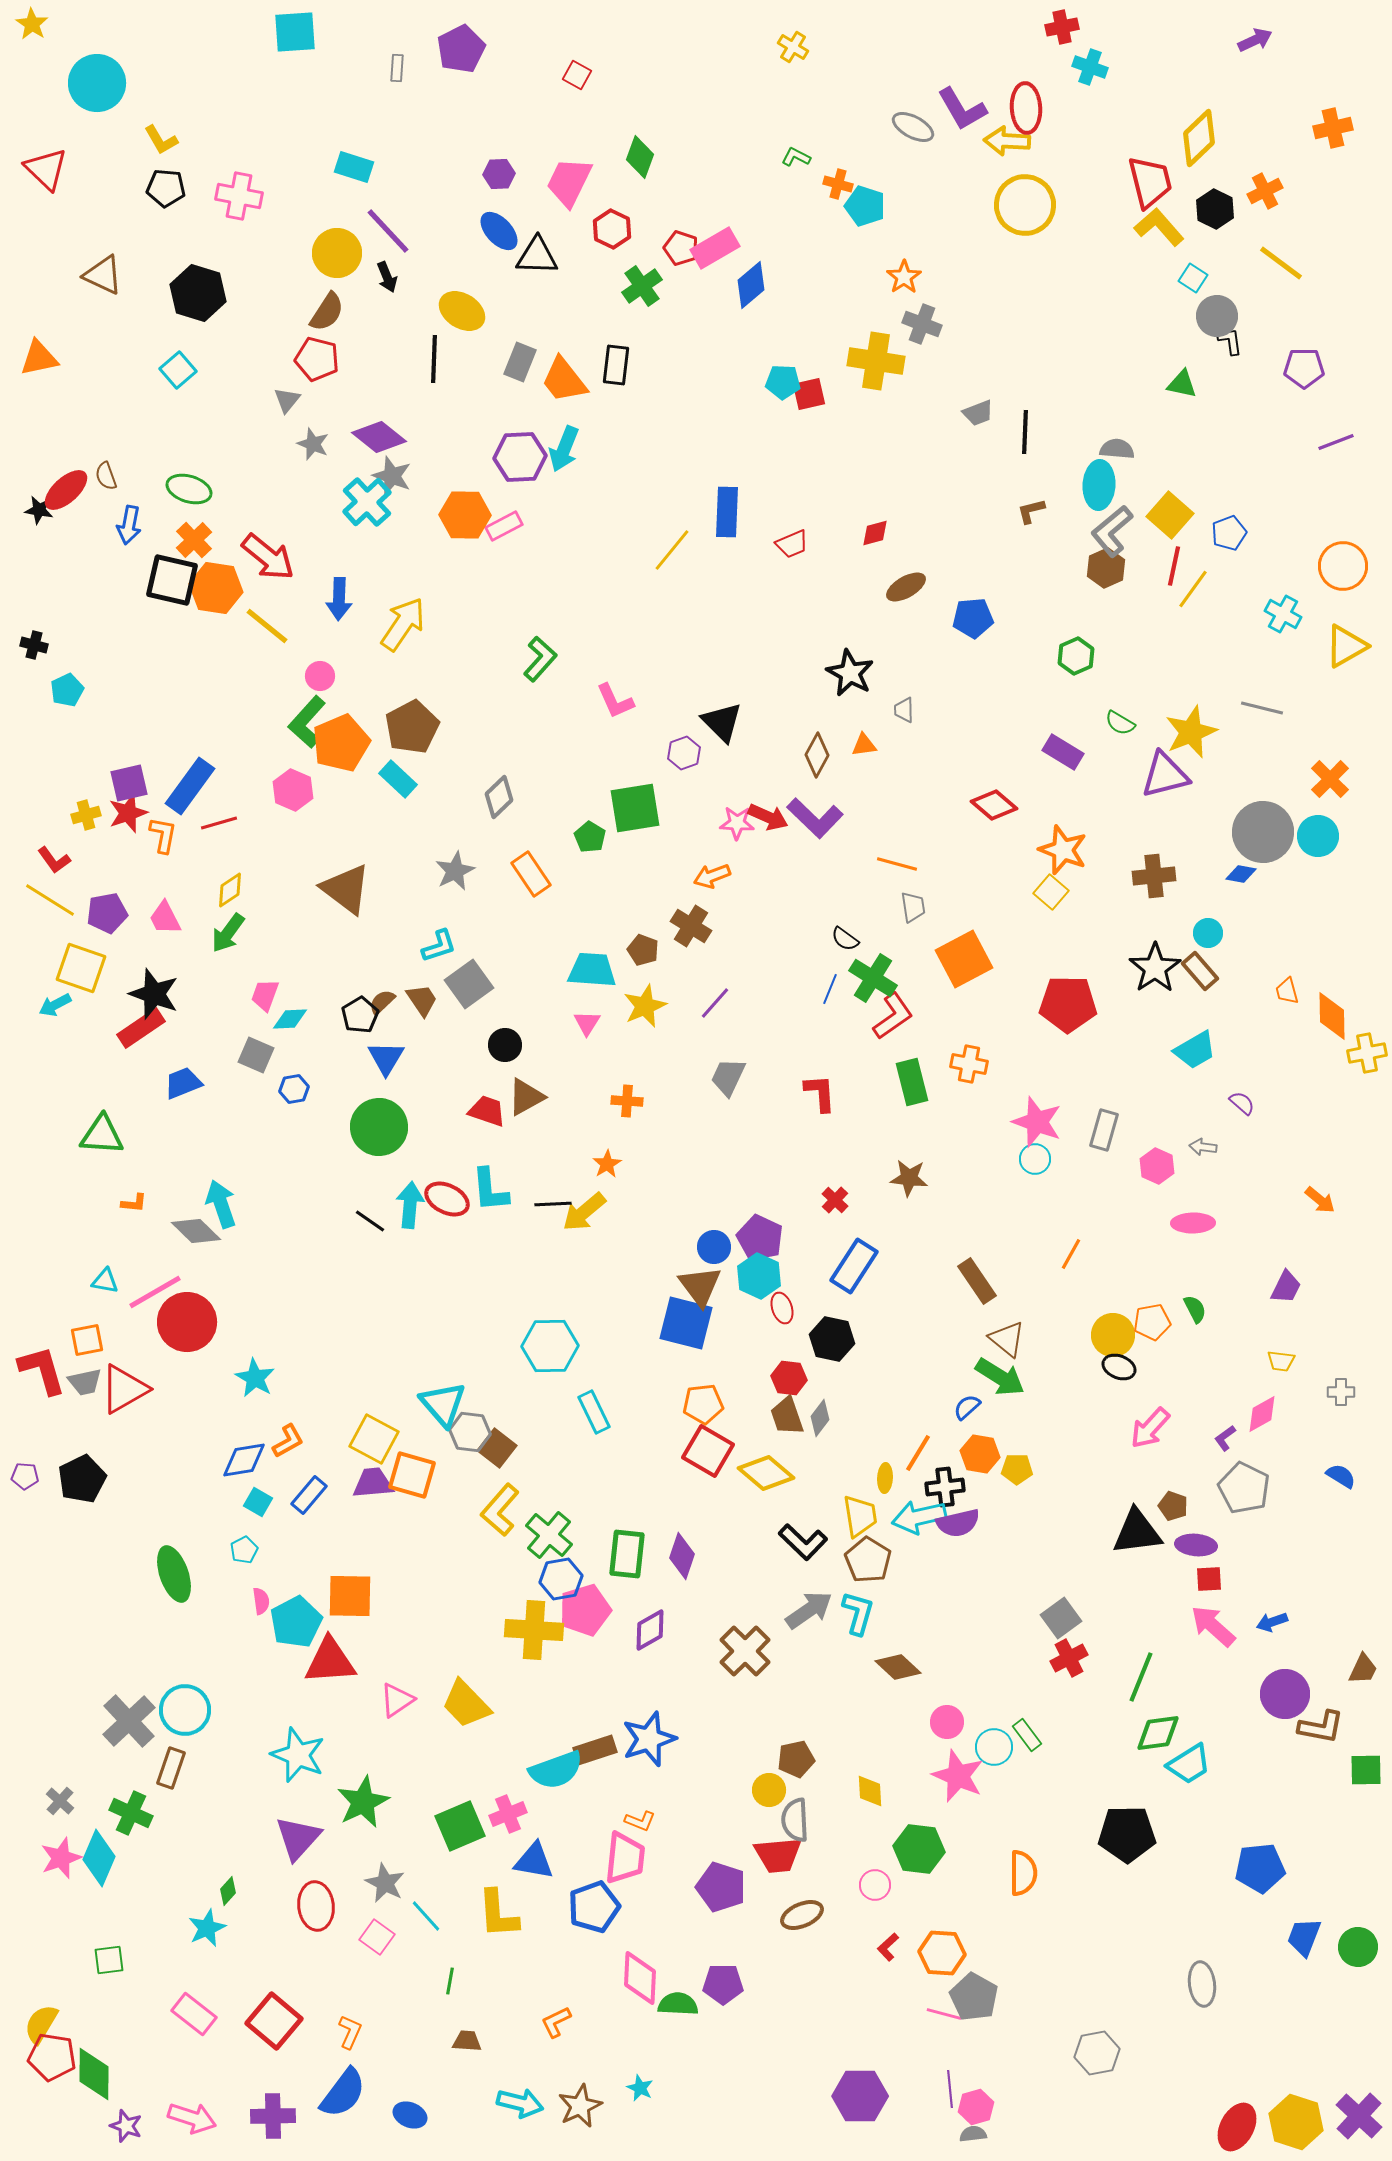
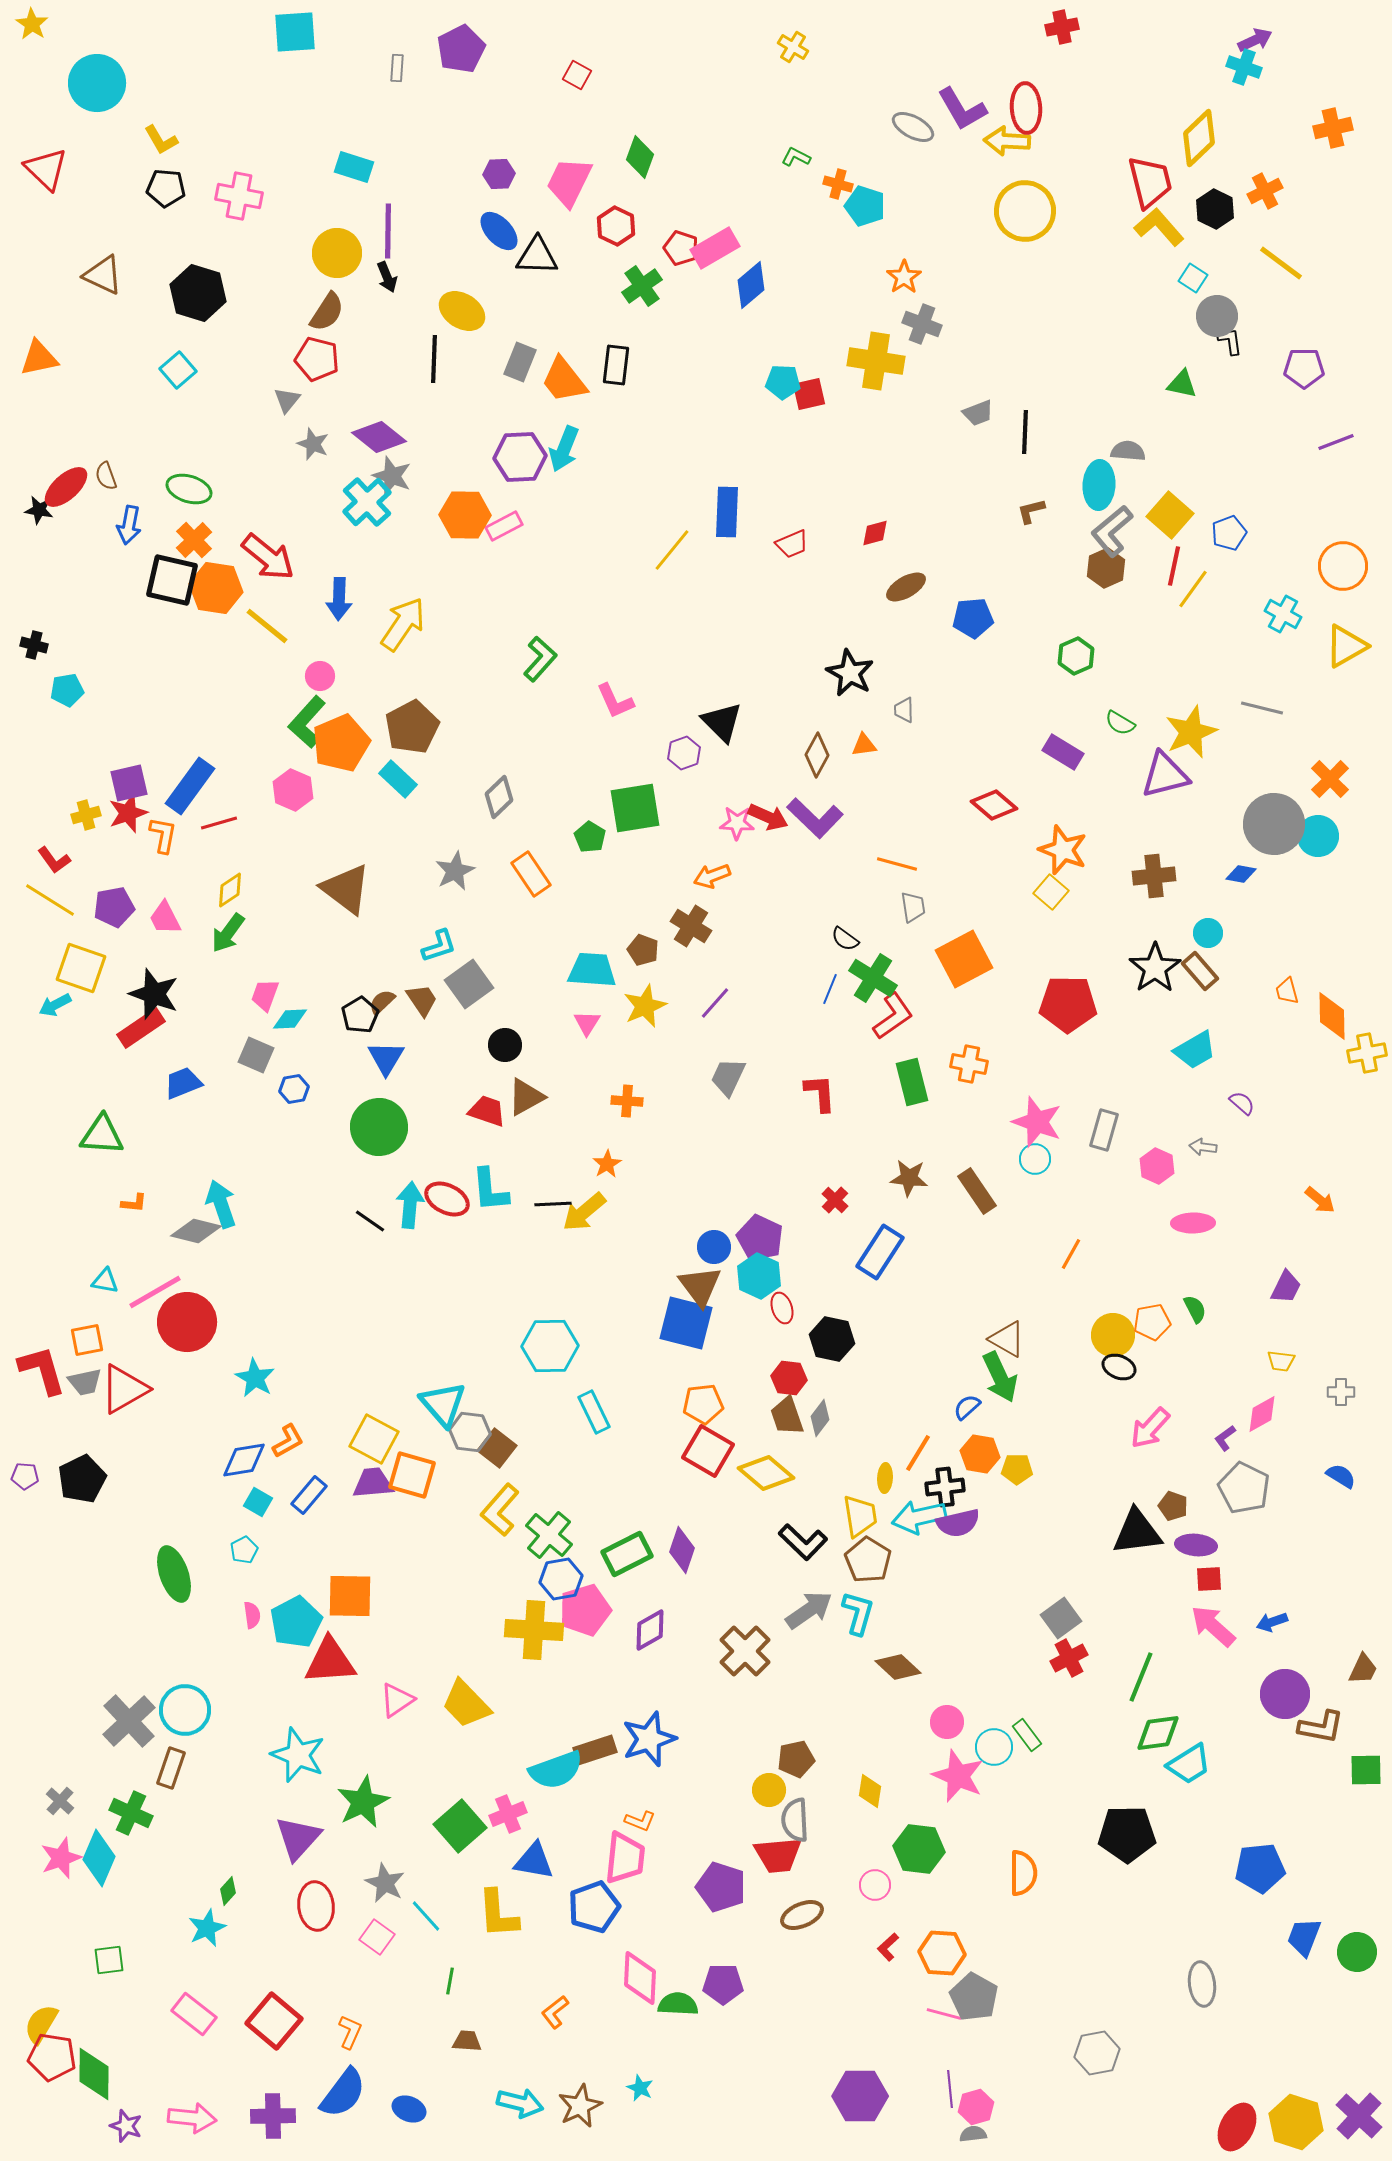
cyan cross at (1090, 67): moved 154 px right
yellow circle at (1025, 205): moved 6 px down
red hexagon at (612, 229): moved 4 px right, 3 px up
purple line at (388, 231): rotated 44 degrees clockwise
gray semicircle at (1117, 449): moved 11 px right, 2 px down
red ellipse at (66, 490): moved 3 px up
cyan pentagon at (67, 690): rotated 16 degrees clockwise
gray circle at (1263, 832): moved 11 px right, 8 px up
purple pentagon at (107, 913): moved 7 px right, 6 px up
gray diamond at (196, 1231): rotated 30 degrees counterclockwise
blue rectangle at (854, 1266): moved 26 px right, 14 px up
brown rectangle at (977, 1281): moved 90 px up
brown triangle at (1007, 1339): rotated 9 degrees counterclockwise
green arrow at (1000, 1377): rotated 33 degrees clockwise
green rectangle at (627, 1554): rotated 57 degrees clockwise
purple diamond at (682, 1556): moved 6 px up
pink semicircle at (261, 1601): moved 9 px left, 14 px down
yellow diamond at (870, 1791): rotated 12 degrees clockwise
green square at (460, 1826): rotated 18 degrees counterclockwise
green circle at (1358, 1947): moved 1 px left, 5 px down
orange L-shape at (556, 2022): moved 1 px left, 10 px up; rotated 12 degrees counterclockwise
blue ellipse at (410, 2115): moved 1 px left, 6 px up
pink arrow at (192, 2118): rotated 12 degrees counterclockwise
